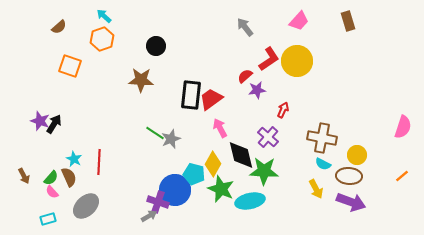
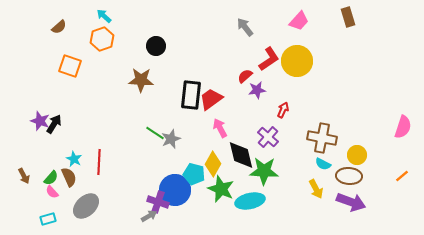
brown rectangle at (348, 21): moved 4 px up
